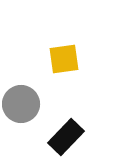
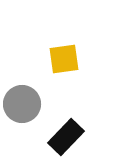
gray circle: moved 1 px right
